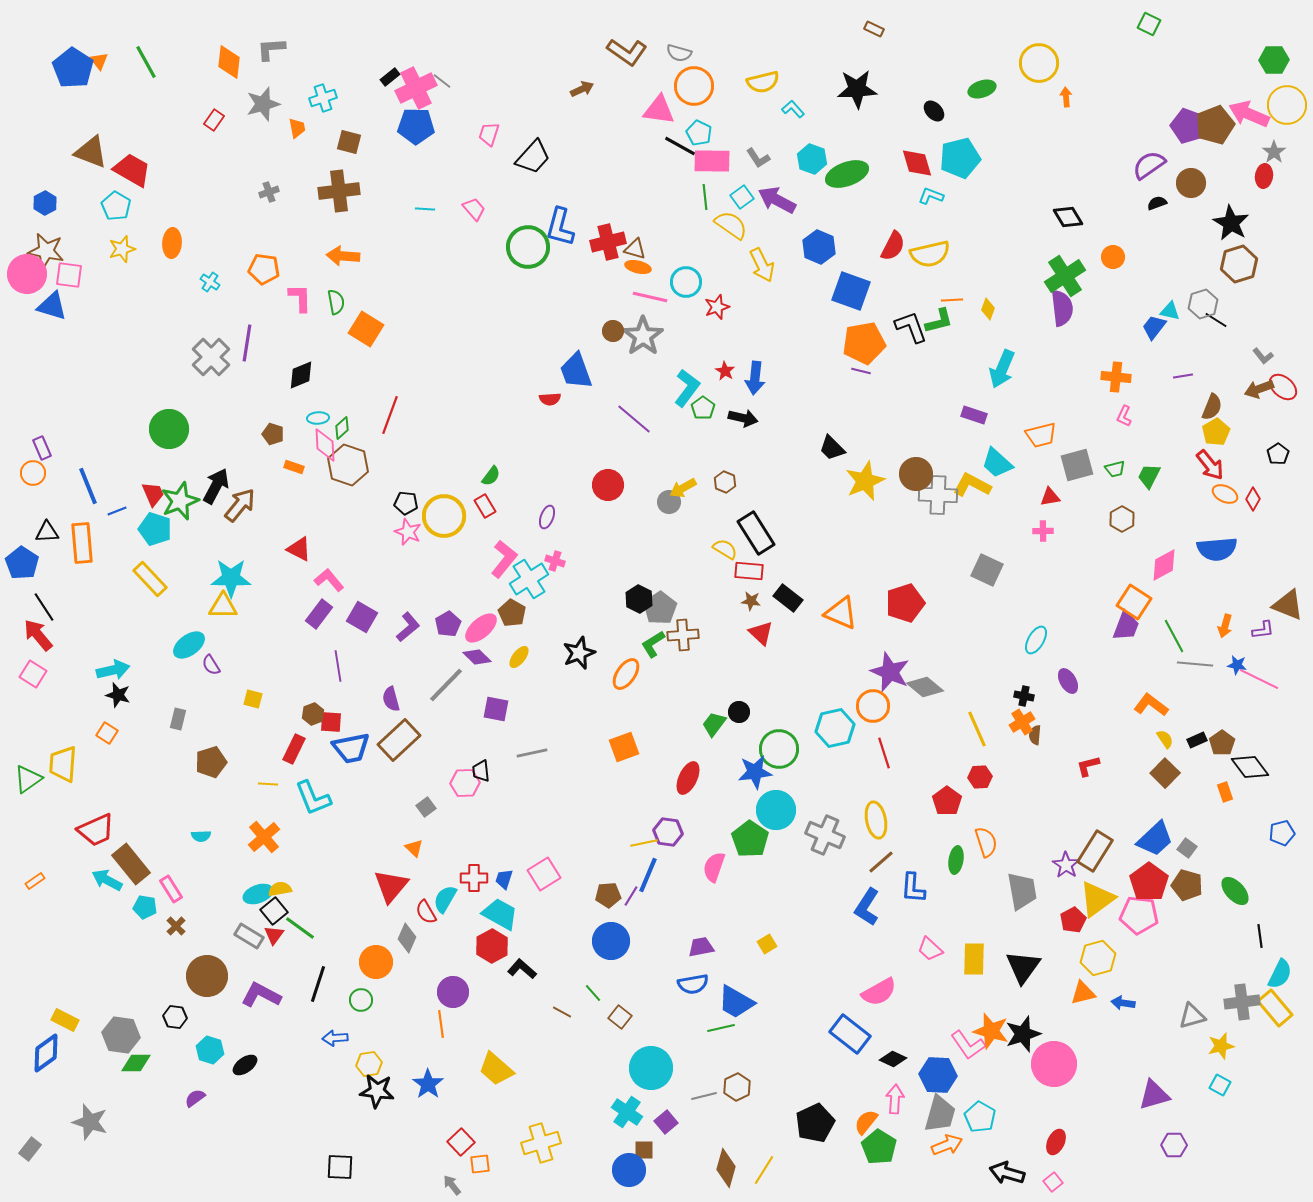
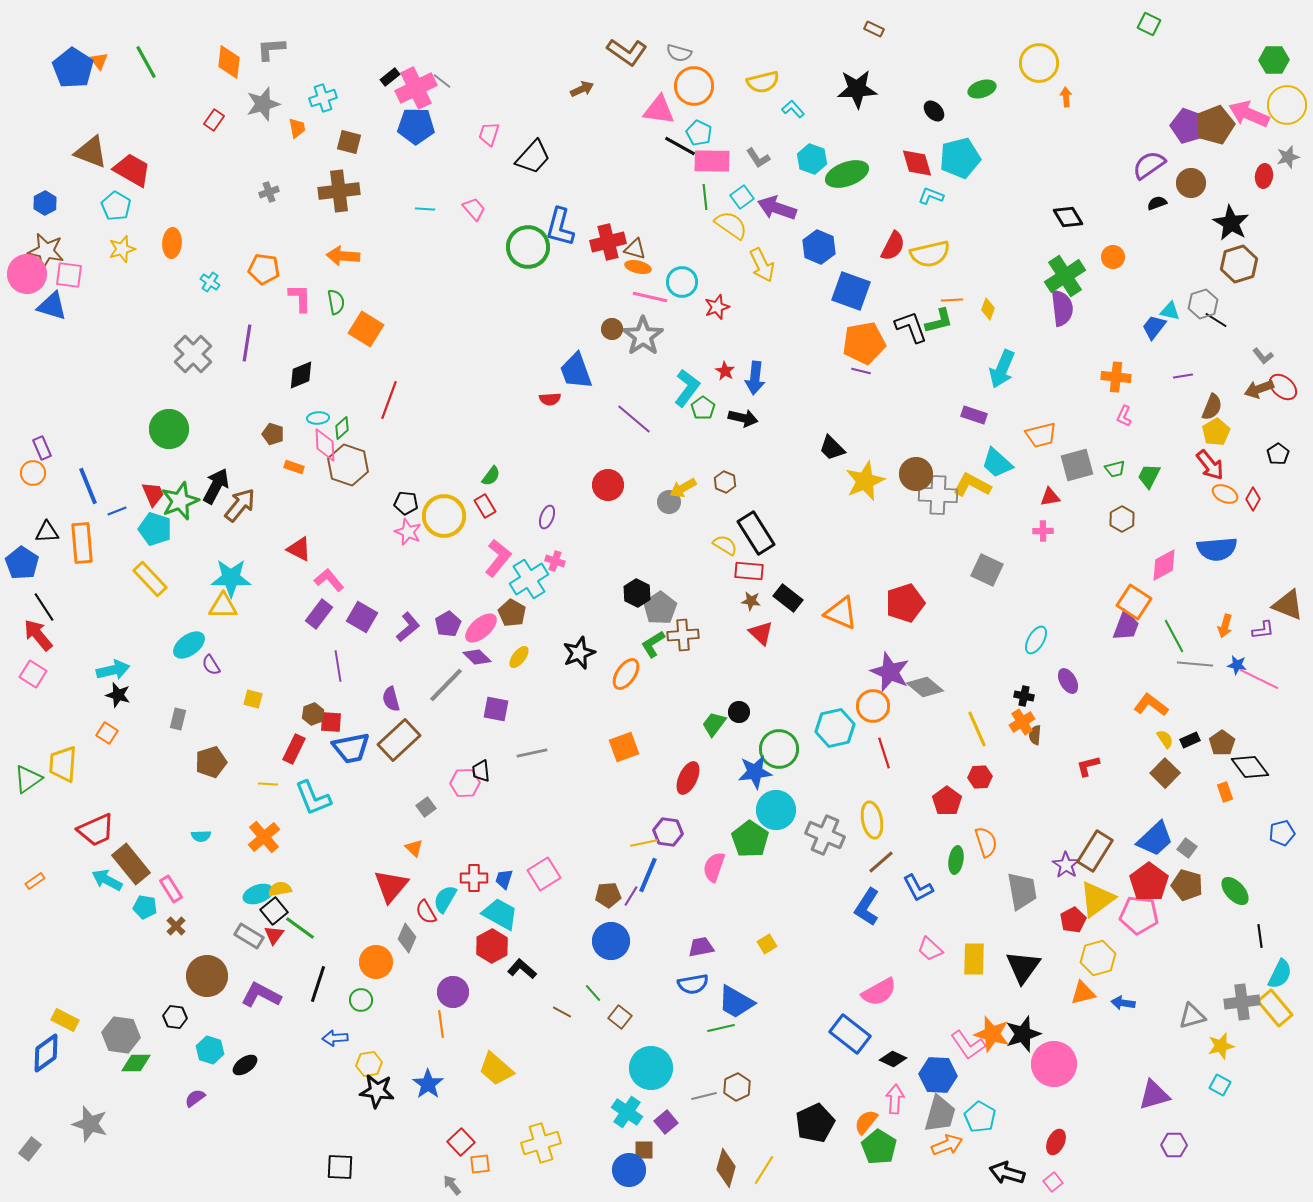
gray star at (1274, 152): moved 14 px right, 5 px down; rotated 20 degrees clockwise
purple arrow at (777, 200): moved 8 px down; rotated 9 degrees counterclockwise
cyan circle at (686, 282): moved 4 px left
brown circle at (613, 331): moved 1 px left, 2 px up
gray cross at (211, 357): moved 18 px left, 3 px up
red line at (390, 415): moved 1 px left, 15 px up
yellow semicircle at (725, 549): moved 4 px up
pink L-shape at (504, 559): moved 6 px left, 1 px up
black hexagon at (639, 599): moved 2 px left, 6 px up
black rectangle at (1197, 740): moved 7 px left
yellow ellipse at (876, 820): moved 4 px left
blue L-shape at (913, 888): moved 5 px right; rotated 32 degrees counterclockwise
orange star at (991, 1031): moved 1 px right, 3 px down
gray star at (90, 1122): moved 2 px down
